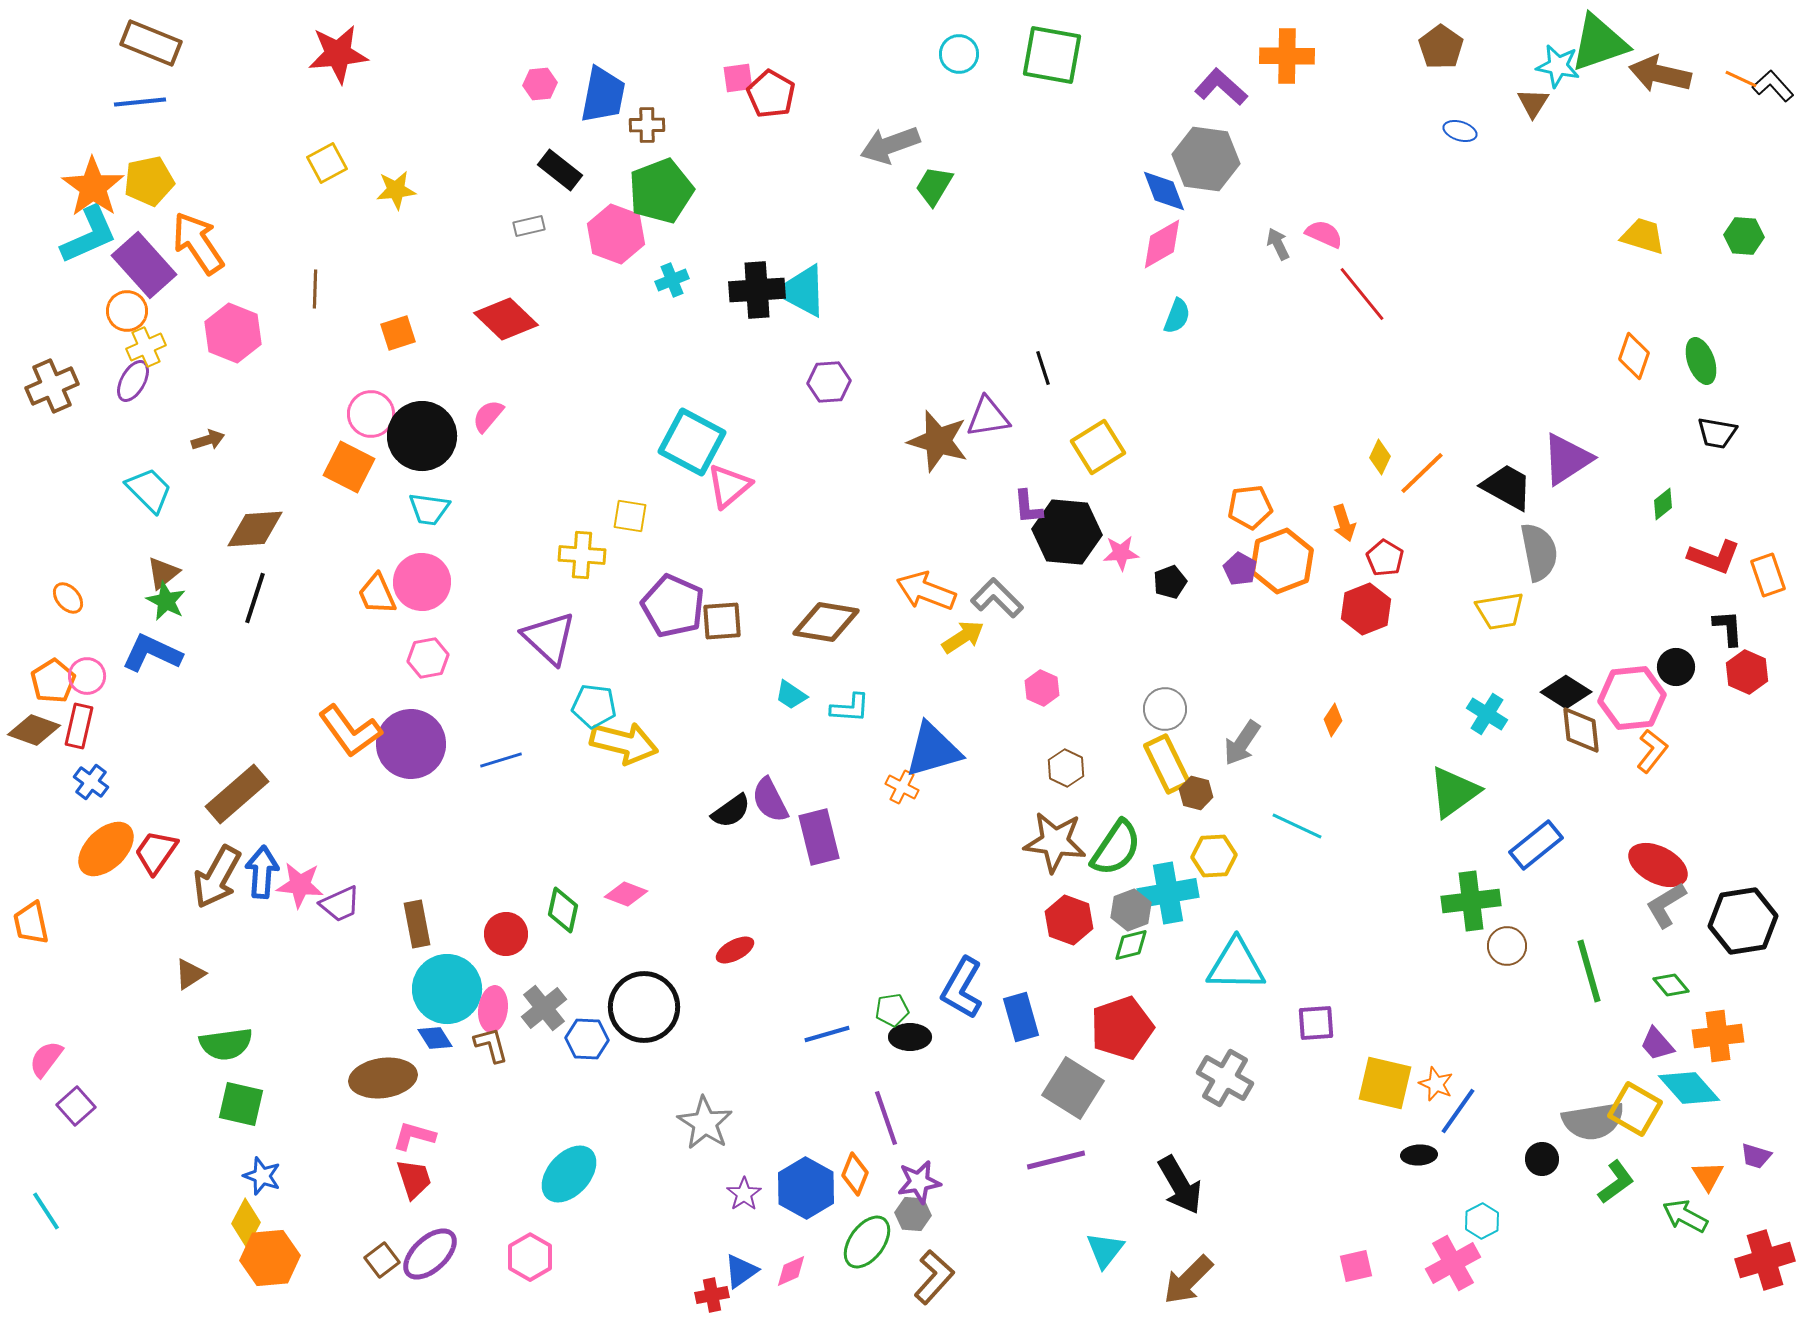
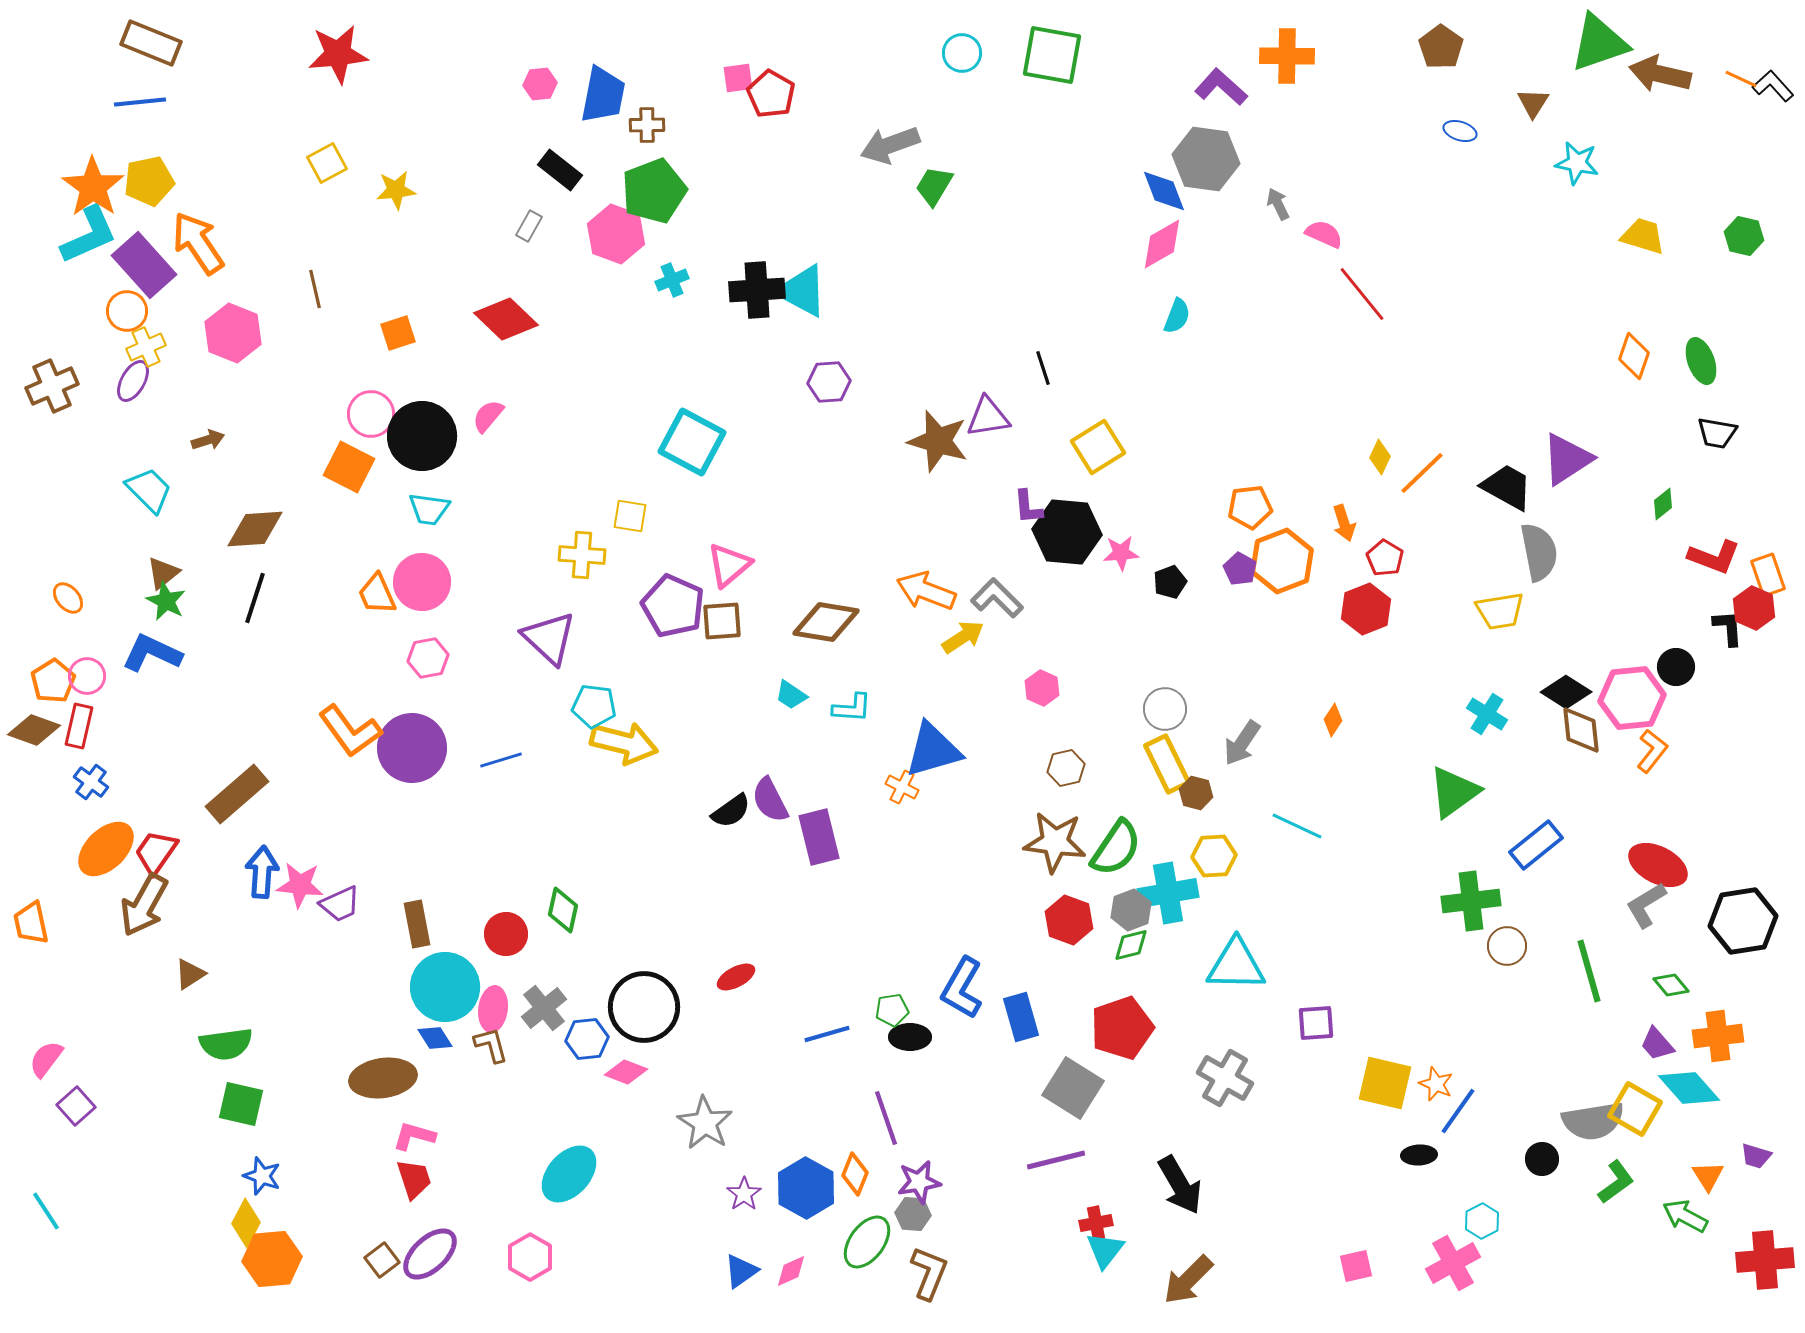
cyan circle at (959, 54): moved 3 px right, 1 px up
cyan star at (1558, 66): moved 19 px right, 97 px down
green pentagon at (661, 191): moved 7 px left
gray rectangle at (529, 226): rotated 48 degrees counterclockwise
green hexagon at (1744, 236): rotated 9 degrees clockwise
gray arrow at (1278, 244): moved 40 px up
brown line at (315, 289): rotated 15 degrees counterclockwise
pink triangle at (729, 486): moved 79 px down
red hexagon at (1747, 672): moved 7 px right, 64 px up
cyan L-shape at (850, 708): moved 2 px right
purple circle at (411, 744): moved 1 px right, 4 px down
brown hexagon at (1066, 768): rotated 21 degrees clockwise
brown arrow at (217, 877): moved 73 px left, 28 px down
pink diamond at (626, 894): moved 178 px down
gray L-shape at (1666, 905): moved 20 px left
red ellipse at (735, 950): moved 1 px right, 27 px down
cyan circle at (447, 989): moved 2 px left, 2 px up
blue hexagon at (587, 1039): rotated 9 degrees counterclockwise
orange hexagon at (270, 1258): moved 2 px right, 1 px down
red cross at (1765, 1260): rotated 12 degrees clockwise
brown L-shape at (934, 1277): moved 5 px left, 4 px up; rotated 20 degrees counterclockwise
red cross at (712, 1295): moved 384 px right, 72 px up
